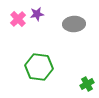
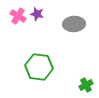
purple star: rotated 24 degrees clockwise
pink cross: moved 3 px up; rotated 14 degrees counterclockwise
green cross: moved 1 px left, 1 px down
